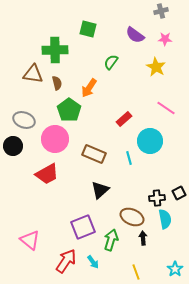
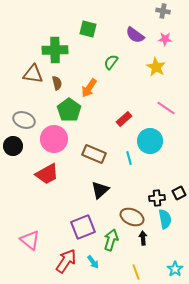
gray cross: moved 2 px right; rotated 24 degrees clockwise
pink circle: moved 1 px left
